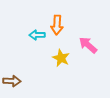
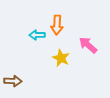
brown arrow: moved 1 px right
